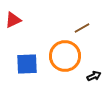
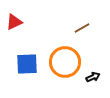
red triangle: moved 1 px right, 2 px down
orange circle: moved 6 px down
black arrow: moved 1 px left, 1 px down
